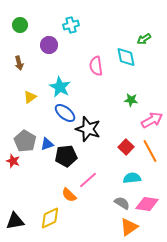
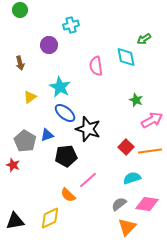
green circle: moved 15 px up
brown arrow: moved 1 px right
green star: moved 5 px right; rotated 16 degrees clockwise
blue triangle: moved 9 px up
orange line: rotated 70 degrees counterclockwise
red star: moved 4 px down
cyan semicircle: rotated 12 degrees counterclockwise
orange semicircle: moved 1 px left
gray semicircle: moved 3 px left, 1 px down; rotated 70 degrees counterclockwise
orange triangle: moved 2 px left; rotated 12 degrees counterclockwise
